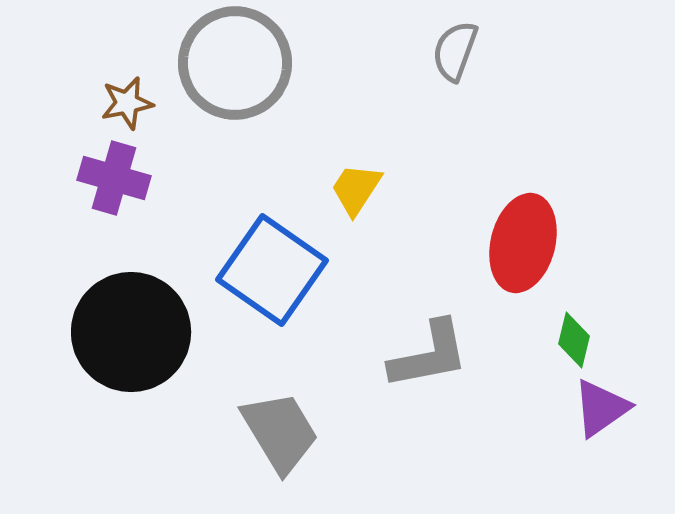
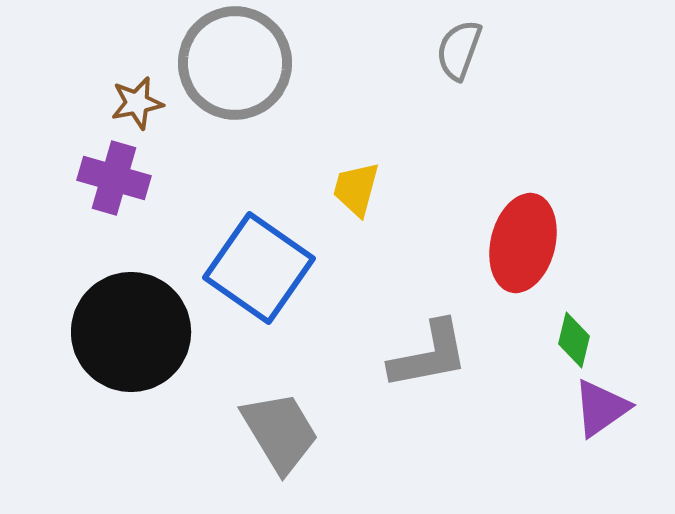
gray semicircle: moved 4 px right, 1 px up
brown star: moved 10 px right
yellow trapezoid: rotated 18 degrees counterclockwise
blue square: moved 13 px left, 2 px up
